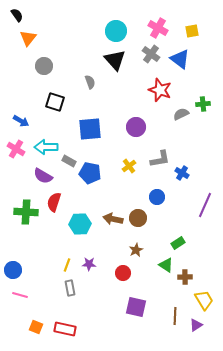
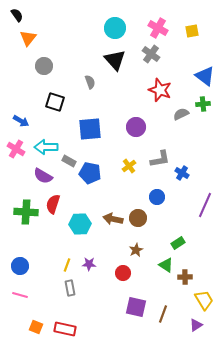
cyan circle at (116, 31): moved 1 px left, 3 px up
blue triangle at (180, 59): moved 25 px right, 17 px down
red semicircle at (54, 202): moved 1 px left, 2 px down
blue circle at (13, 270): moved 7 px right, 4 px up
brown line at (175, 316): moved 12 px left, 2 px up; rotated 18 degrees clockwise
